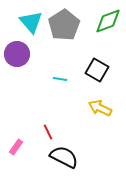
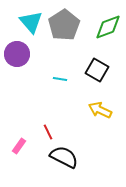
green diamond: moved 6 px down
yellow arrow: moved 2 px down
pink rectangle: moved 3 px right, 1 px up
